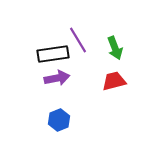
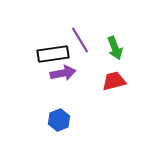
purple line: moved 2 px right
purple arrow: moved 6 px right, 5 px up
